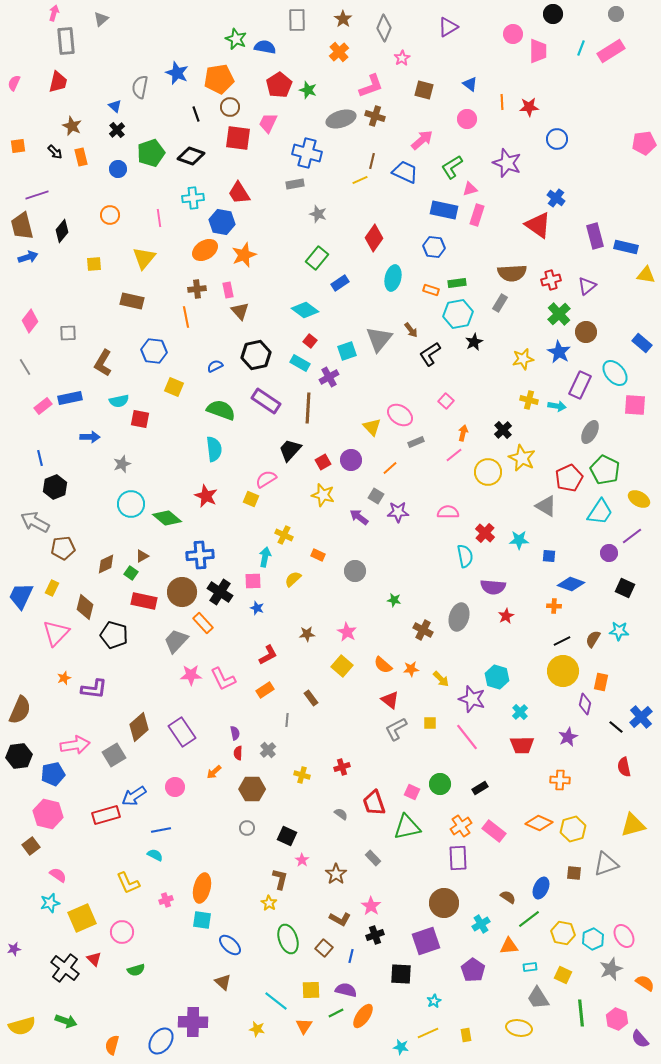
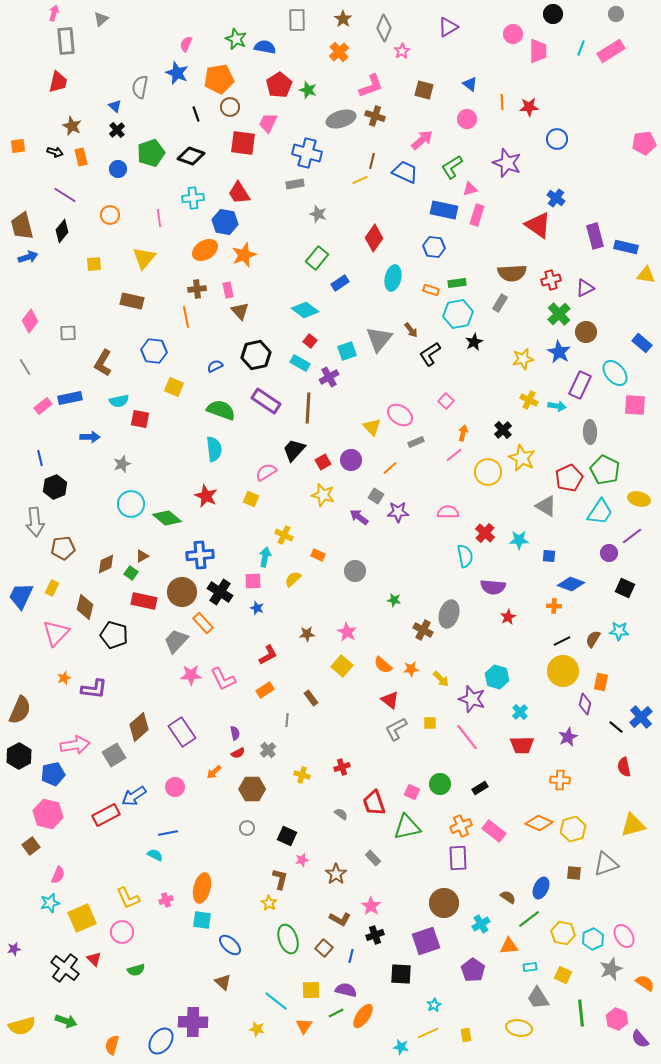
pink star at (402, 58): moved 7 px up
pink semicircle at (14, 83): moved 172 px right, 39 px up
red square at (238, 138): moved 5 px right, 5 px down
black arrow at (55, 152): rotated 28 degrees counterclockwise
purple line at (37, 195): moved 28 px right; rotated 50 degrees clockwise
blue hexagon at (222, 222): moved 3 px right
purple triangle at (587, 286): moved 2 px left, 2 px down; rotated 12 degrees clockwise
yellow cross at (529, 400): rotated 12 degrees clockwise
gray ellipse at (590, 432): rotated 30 degrees counterclockwise
black trapezoid at (290, 450): moved 4 px right
pink semicircle at (266, 479): moved 7 px up
yellow ellipse at (639, 499): rotated 15 degrees counterclockwise
gray arrow at (35, 522): rotated 124 degrees counterclockwise
red star at (506, 616): moved 2 px right, 1 px down
gray ellipse at (459, 617): moved 10 px left, 3 px up
red semicircle at (238, 753): rotated 120 degrees counterclockwise
black hexagon at (19, 756): rotated 20 degrees counterclockwise
red rectangle at (106, 815): rotated 12 degrees counterclockwise
orange cross at (461, 826): rotated 10 degrees clockwise
blue line at (161, 830): moved 7 px right, 3 px down
pink star at (302, 860): rotated 24 degrees clockwise
pink semicircle at (58, 875): rotated 78 degrees clockwise
yellow L-shape at (128, 883): moved 15 px down
cyan star at (434, 1001): moved 4 px down
